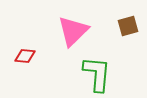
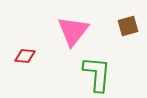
pink triangle: rotated 8 degrees counterclockwise
